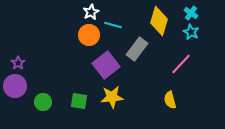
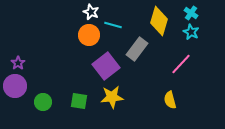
white star: rotated 21 degrees counterclockwise
purple square: moved 1 px down
